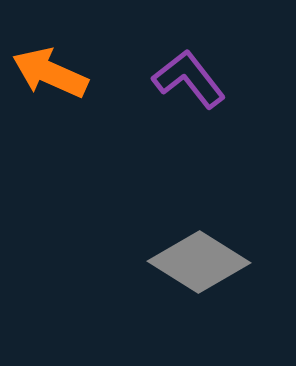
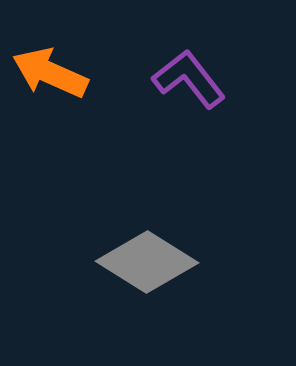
gray diamond: moved 52 px left
